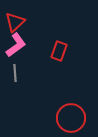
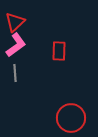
red rectangle: rotated 18 degrees counterclockwise
